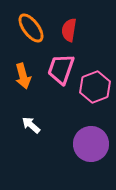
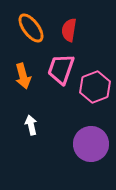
white arrow: rotated 36 degrees clockwise
